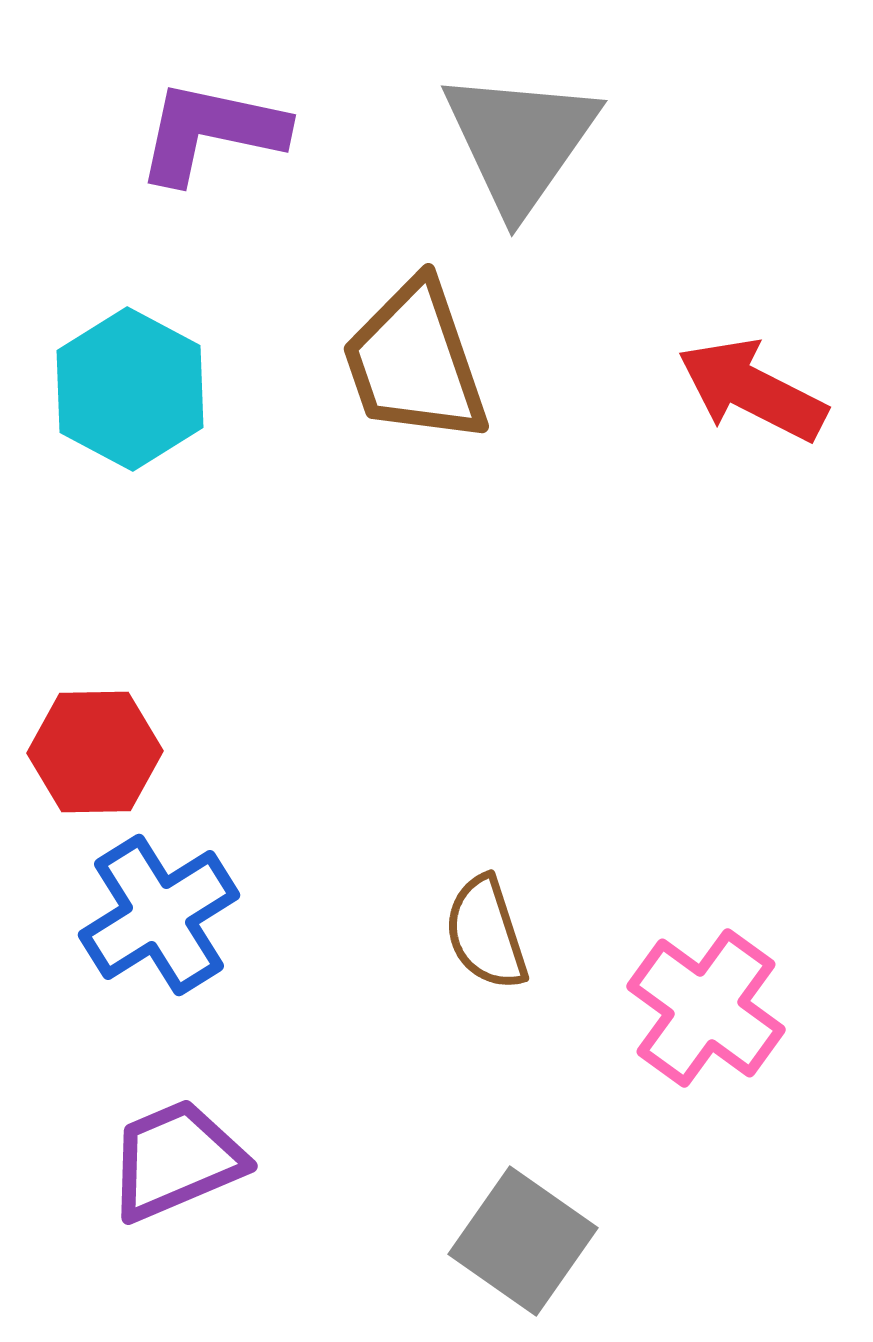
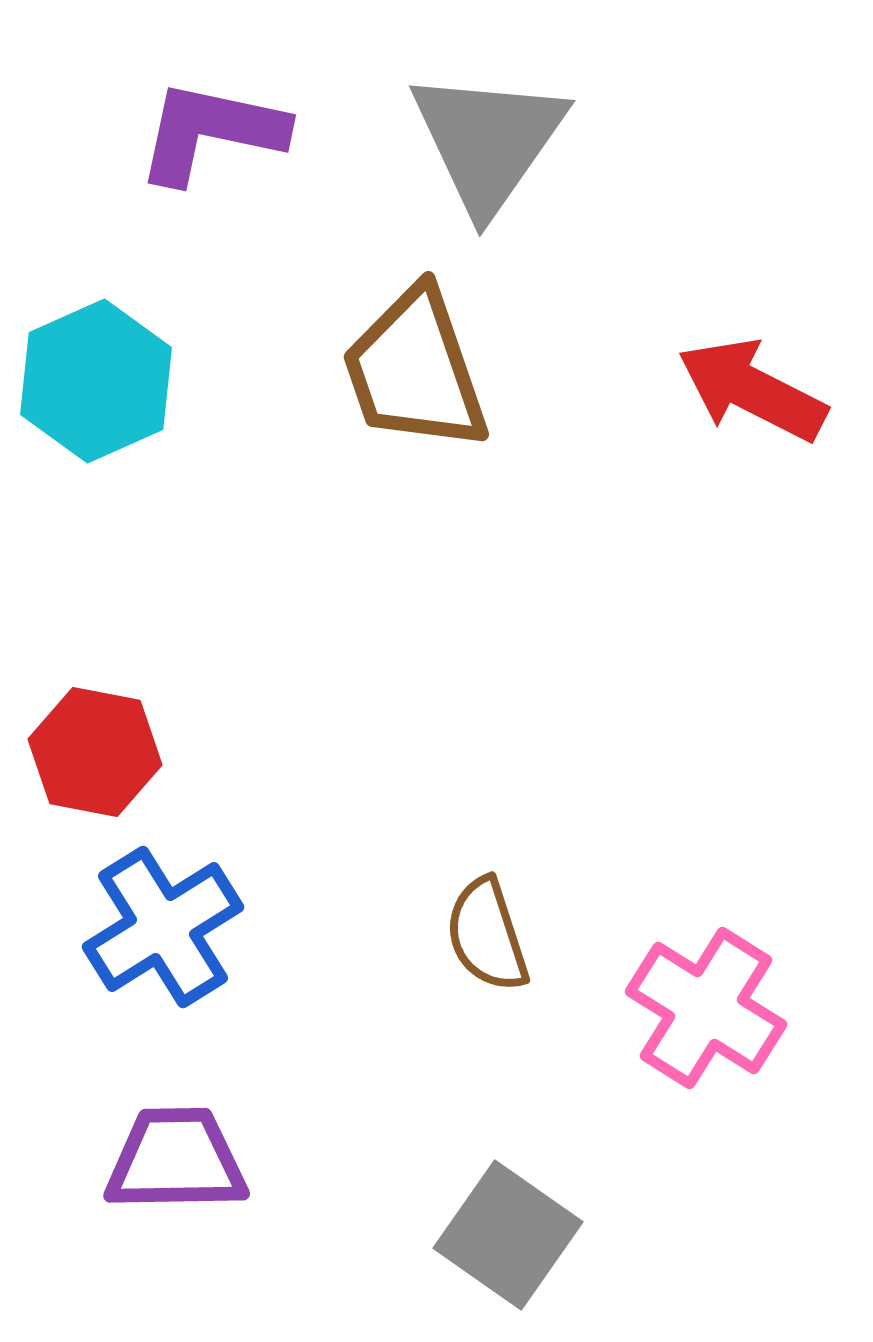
gray triangle: moved 32 px left
brown trapezoid: moved 8 px down
cyan hexagon: moved 34 px left, 8 px up; rotated 8 degrees clockwise
red hexagon: rotated 12 degrees clockwise
blue cross: moved 4 px right, 12 px down
brown semicircle: moved 1 px right, 2 px down
pink cross: rotated 4 degrees counterclockwise
purple trapezoid: rotated 22 degrees clockwise
gray square: moved 15 px left, 6 px up
